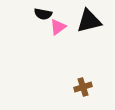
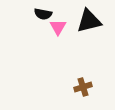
pink triangle: rotated 24 degrees counterclockwise
